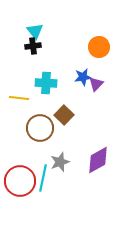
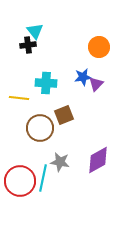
black cross: moved 5 px left, 1 px up
brown square: rotated 24 degrees clockwise
gray star: rotated 30 degrees clockwise
